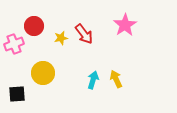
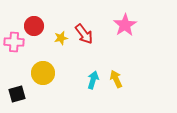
pink cross: moved 2 px up; rotated 24 degrees clockwise
black square: rotated 12 degrees counterclockwise
